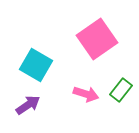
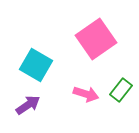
pink square: moved 1 px left
